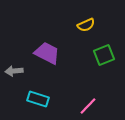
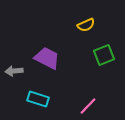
purple trapezoid: moved 5 px down
